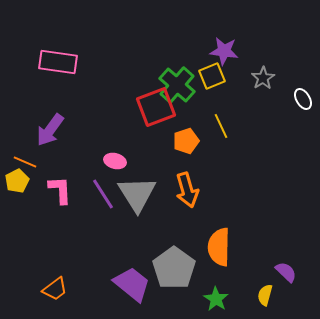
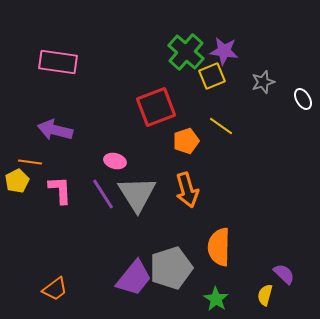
gray star: moved 4 px down; rotated 15 degrees clockwise
green cross: moved 9 px right, 33 px up
yellow line: rotated 30 degrees counterclockwise
purple arrow: moved 5 px right; rotated 68 degrees clockwise
orange line: moved 5 px right; rotated 15 degrees counterclockwise
gray pentagon: moved 3 px left; rotated 18 degrees clockwise
purple semicircle: moved 2 px left, 2 px down
purple trapezoid: moved 2 px right, 6 px up; rotated 90 degrees clockwise
